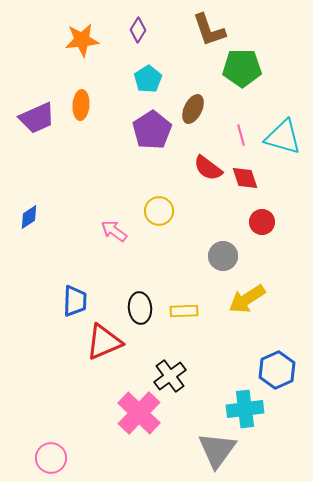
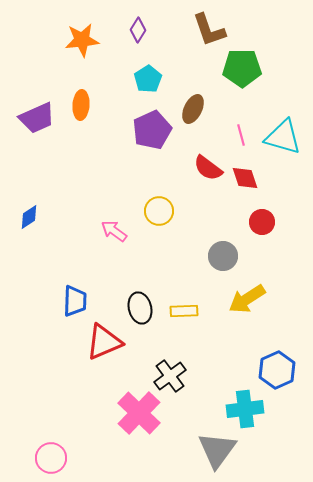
purple pentagon: rotated 9 degrees clockwise
black ellipse: rotated 8 degrees counterclockwise
